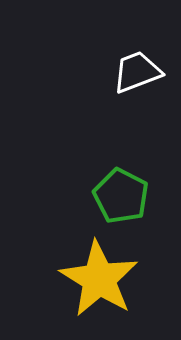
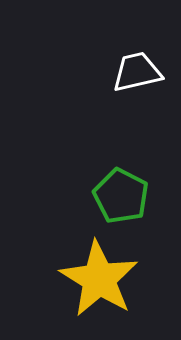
white trapezoid: rotated 8 degrees clockwise
